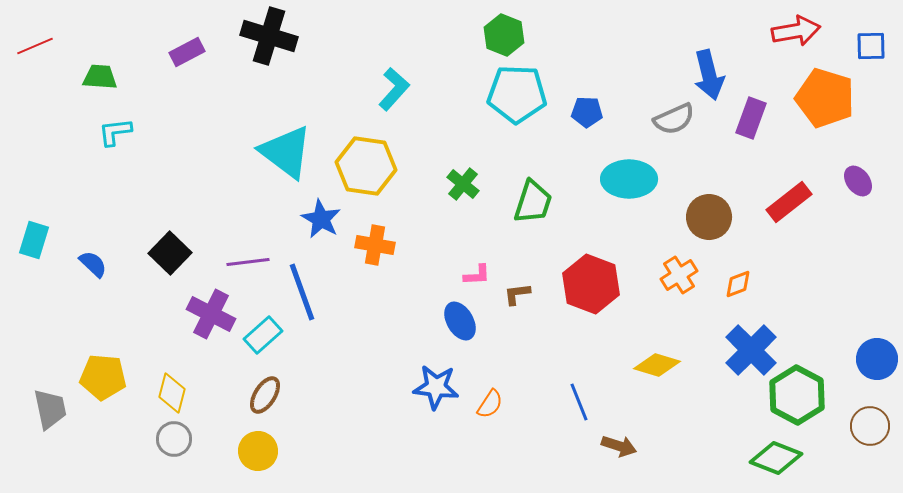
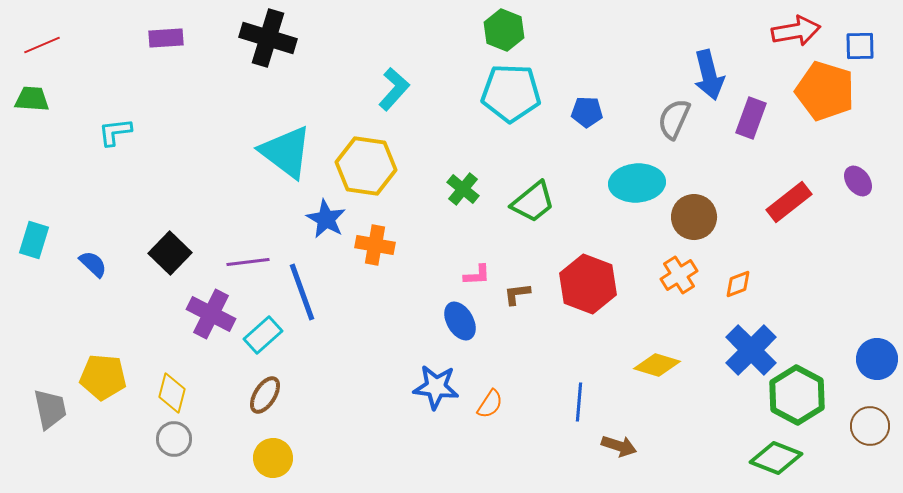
green hexagon at (504, 35): moved 5 px up
black cross at (269, 36): moved 1 px left, 2 px down
red line at (35, 46): moved 7 px right, 1 px up
blue square at (871, 46): moved 11 px left
purple rectangle at (187, 52): moved 21 px left, 14 px up; rotated 24 degrees clockwise
green trapezoid at (100, 77): moved 68 px left, 22 px down
cyan pentagon at (517, 94): moved 6 px left, 1 px up
orange pentagon at (825, 98): moved 7 px up
gray semicircle at (674, 119): rotated 138 degrees clockwise
cyan ellipse at (629, 179): moved 8 px right, 4 px down; rotated 4 degrees counterclockwise
green cross at (463, 184): moved 5 px down
green trapezoid at (533, 202): rotated 33 degrees clockwise
brown circle at (709, 217): moved 15 px left
blue star at (321, 219): moved 5 px right
red hexagon at (591, 284): moved 3 px left
blue line at (579, 402): rotated 27 degrees clockwise
yellow circle at (258, 451): moved 15 px right, 7 px down
